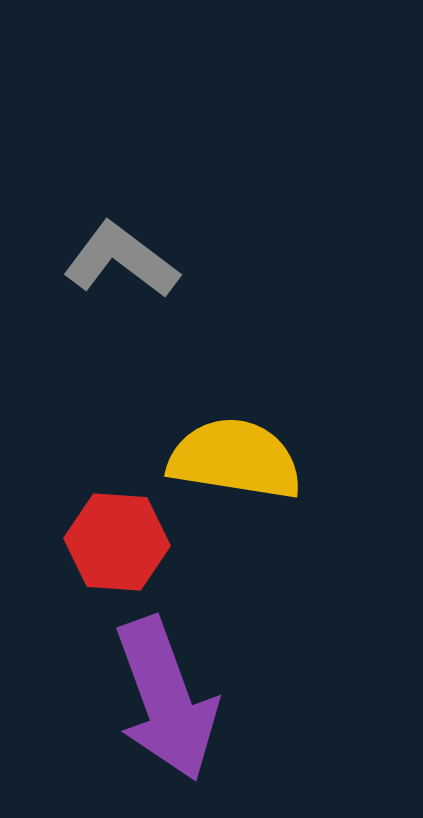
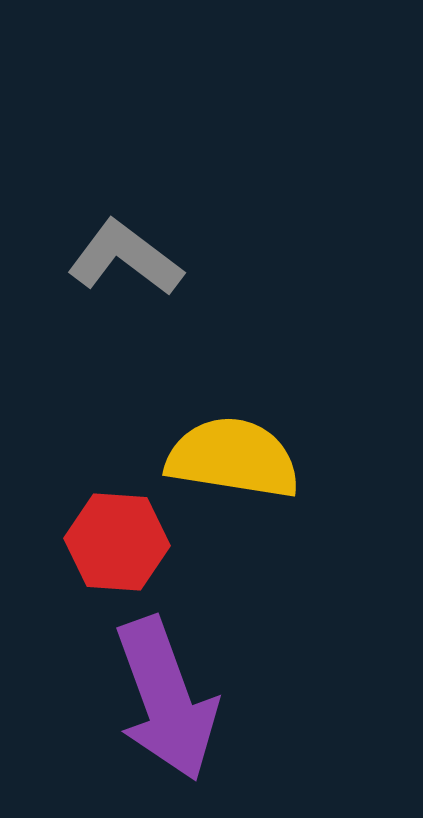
gray L-shape: moved 4 px right, 2 px up
yellow semicircle: moved 2 px left, 1 px up
